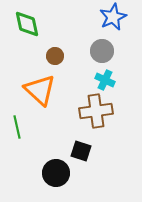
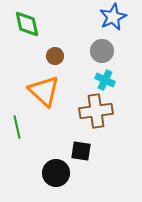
orange triangle: moved 4 px right, 1 px down
black square: rotated 10 degrees counterclockwise
